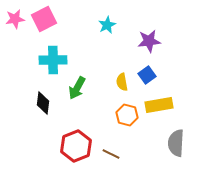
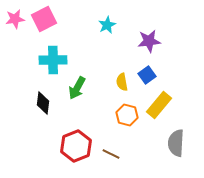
yellow rectangle: rotated 40 degrees counterclockwise
